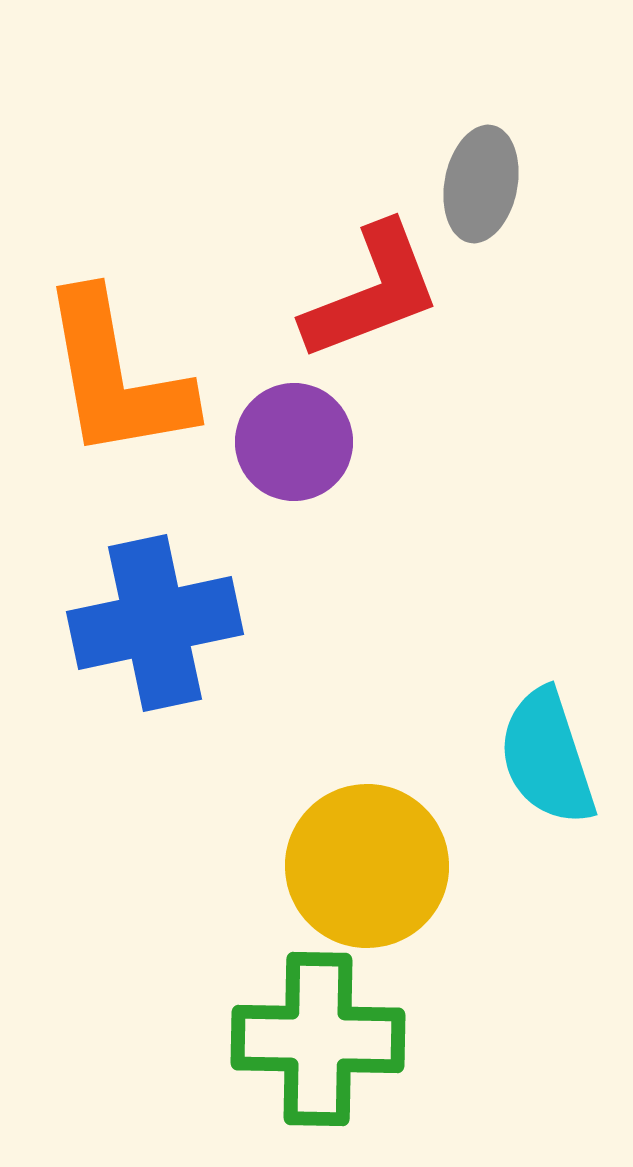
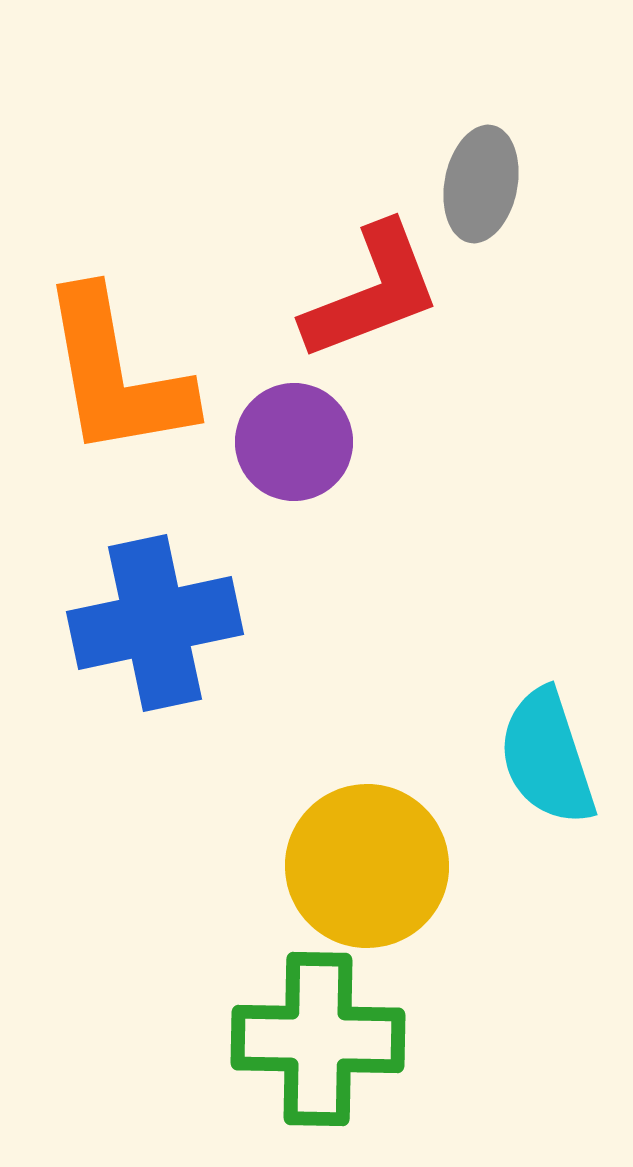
orange L-shape: moved 2 px up
